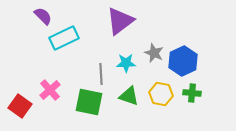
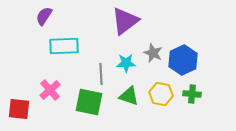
purple semicircle: moved 1 px right; rotated 102 degrees counterclockwise
purple triangle: moved 5 px right
cyan rectangle: moved 8 px down; rotated 24 degrees clockwise
gray star: moved 1 px left
blue hexagon: moved 1 px up
green cross: moved 1 px down
red square: moved 1 px left, 3 px down; rotated 30 degrees counterclockwise
